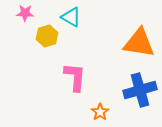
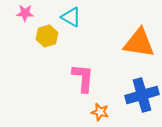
pink L-shape: moved 8 px right, 1 px down
blue cross: moved 2 px right, 5 px down
orange star: rotated 24 degrees counterclockwise
